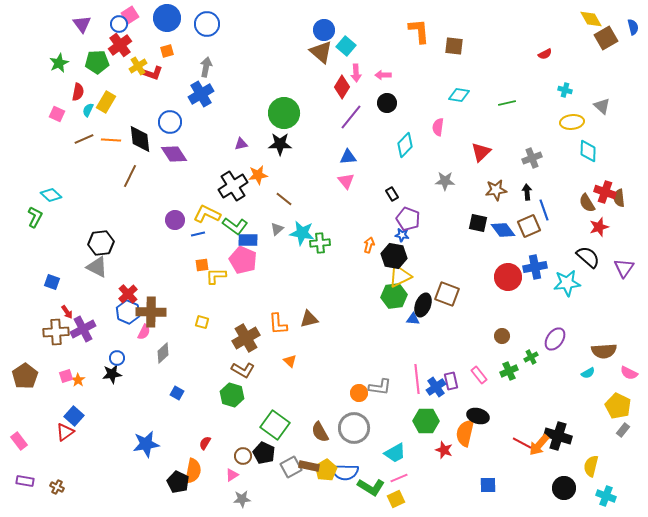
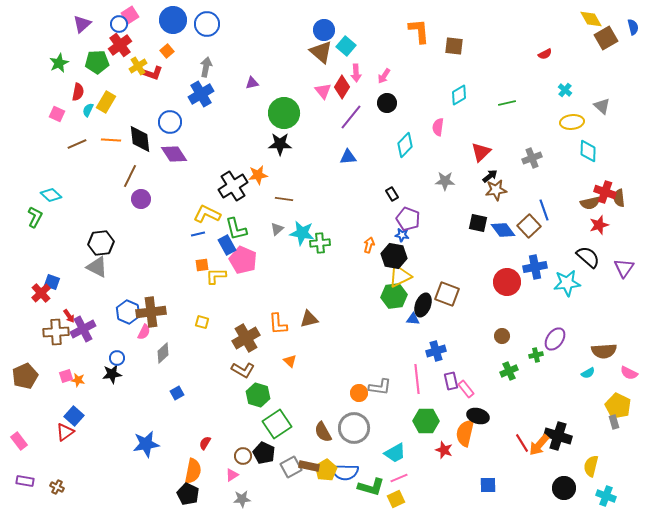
blue circle at (167, 18): moved 6 px right, 2 px down
purple triangle at (82, 24): rotated 24 degrees clockwise
orange square at (167, 51): rotated 24 degrees counterclockwise
pink arrow at (383, 75): moved 1 px right, 1 px down; rotated 56 degrees counterclockwise
cyan cross at (565, 90): rotated 24 degrees clockwise
cyan diamond at (459, 95): rotated 40 degrees counterclockwise
brown line at (84, 139): moved 7 px left, 5 px down
purple triangle at (241, 144): moved 11 px right, 61 px up
pink triangle at (346, 181): moved 23 px left, 90 px up
black arrow at (527, 192): moved 37 px left, 16 px up; rotated 56 degrees clockwise
brown line at (284, 199): rotated 30 degrees counterclockwise
brown semicircle at (587, 203): moved 3 px right; rotated 72 degrees counterclockwise
purple circle at (175, 220): moved 34 px left, 21 px up
green L-shape at (235, 226): moved 1 px right, 3 px down; rotated 40 degrees clockwise
brown square at (529, 226): rotated 20 degrees counterclockwise
red star at (599, 227): moved 2 px up
blue rectangle at (248, 240): moved 21 px left, 5 px down; rotated 60 degrees clockwise
red circle at (508, 277): moved 1 px left, 5 px down
red cross at (128, 294): moved 87 px left, 1 px up
red arrow at (67, 312): moved 2 px right, 4 px down
brown cross at (151, 312): rotated 8 degrees counterclockwise
green cross at (531, 357): moved 5 px right, 2 px up; rotated 16 degrees clockwise
pink rectangle at (479, 375): moved 13 px left, 14 px down
brown pentagon at (25, 376): rotated 10 degrees clockwise
orange star at (78, 380): rotated 24 degrees counterclockwise
blue cross at (436, 387): moved 36 px up; rotated 18 degrees clockwise
blue square at (177, 393): rotated 32 degrees clockwise
green hexagon at (232, 395): moved 26 px right
green square at (275, 425): moved 2 px right, 1 px up; rotated 20 degrees clockwise
gray rectangle at (623, 430): moved 9 px left, 8 px up; rotated 56 degrees counterclockwise
brown semicircle at (320, 432): moved 3 px right
red line at (522, 443): rotated 30 degrees clockwise
black pentagon at (178, 482): moved 10 px right, 12 px down
green L-shape at (371, 487): rotated 16 degrees counterclockwise
